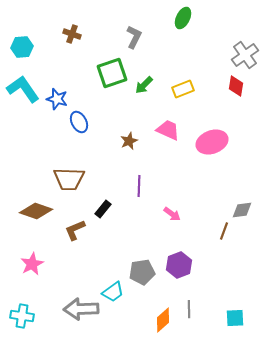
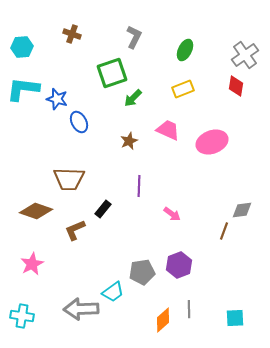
green ellipse: moved 2 px right, 32 px down
green arrow: moved 11 px left, 13 px down
cyan L-shape: rotated 48 degrees counterclockwise
